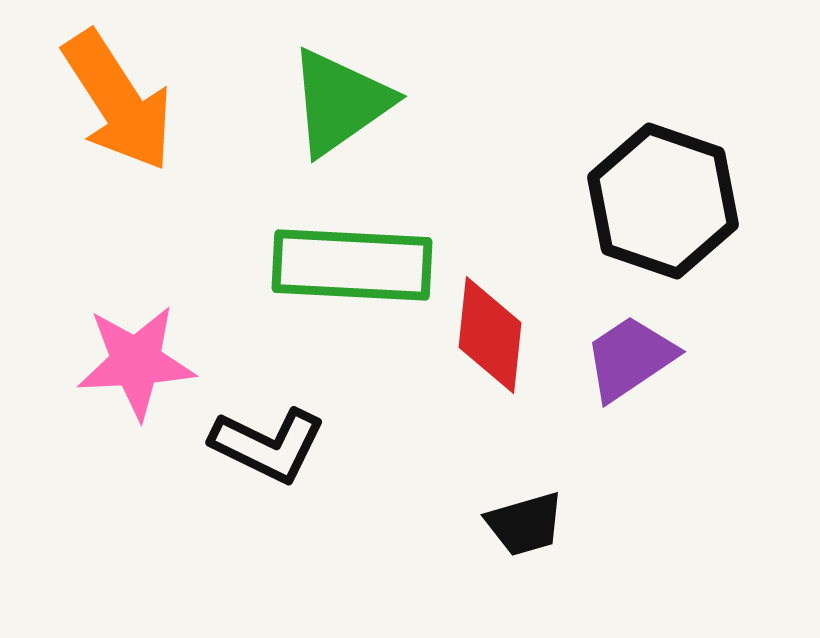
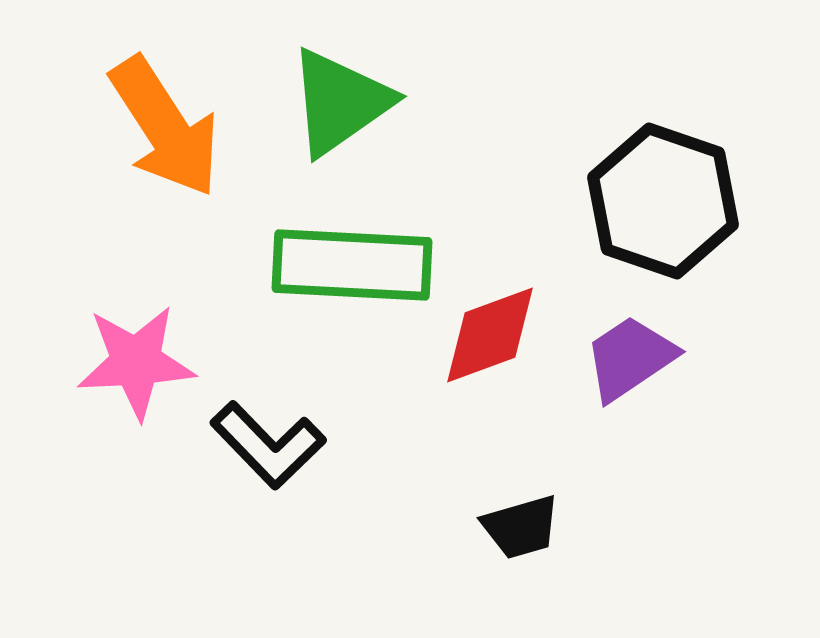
orange arrow: moved 47 px right, 26 px down
red diamond: rotated 64 degrees clockwise
black L-shape: rotated 20 degrees clockwise
black trapezoid: moved 4 px left, 3 px down
